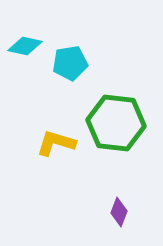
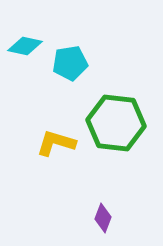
purple diamond: moved 16 px left, 6 px down
